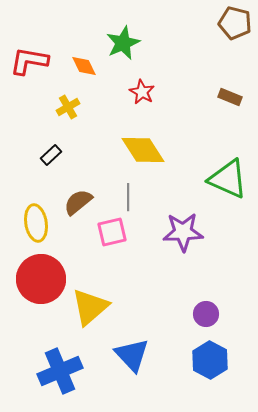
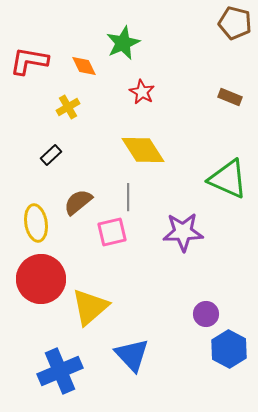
blue hexagon: moved 19 px right, 11 px up
